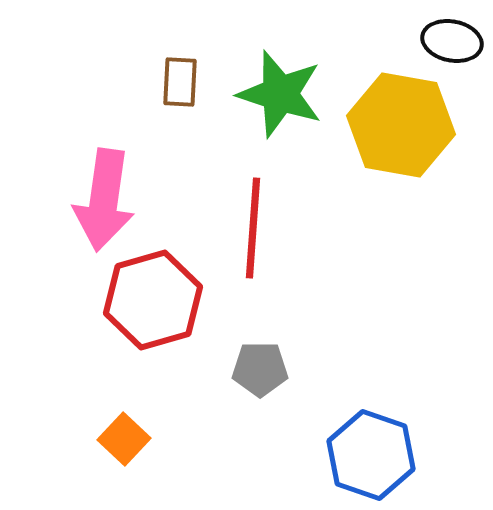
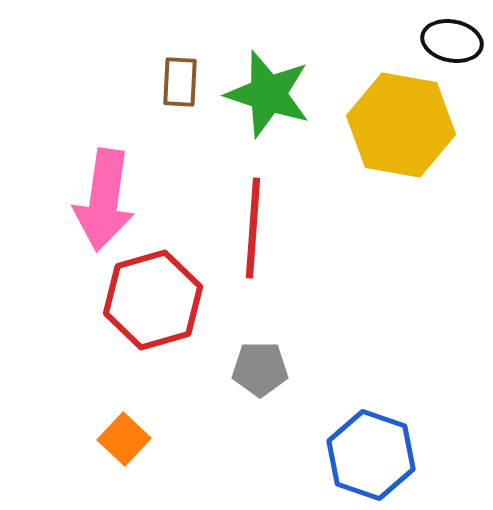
green star: moved 12 px left
